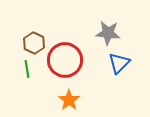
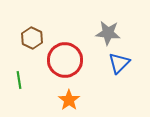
brown hexagon: moved 2 px left, 5 px up
green line: moved 8 px left, 11 px down
